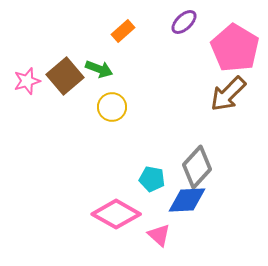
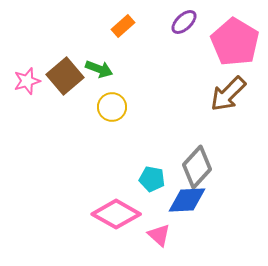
orange rectangle: moved 5 px up
pink pentagon: moved 6 px up
